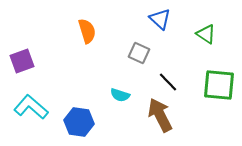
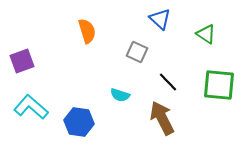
gray square: moved 2 px left, 1 px up
brown arrow: moved 2 px right, 3 px down
